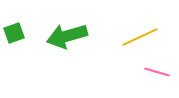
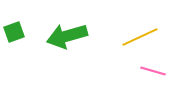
green square: moved 1 px up
pink line: moved 4 px left, 1 px up
